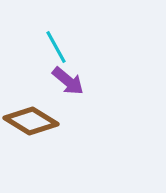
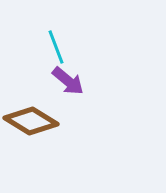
cyan line: rotated 8 degrees clockwise
